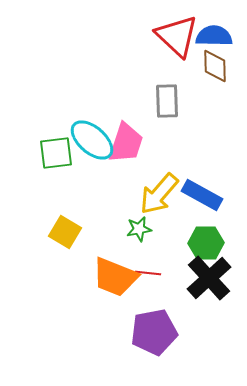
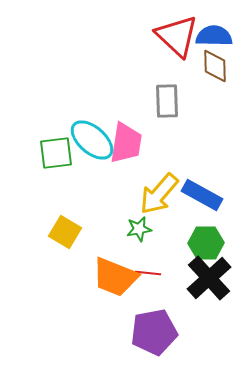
pink trapezoid: rotated 9 degrees counterclockwise
